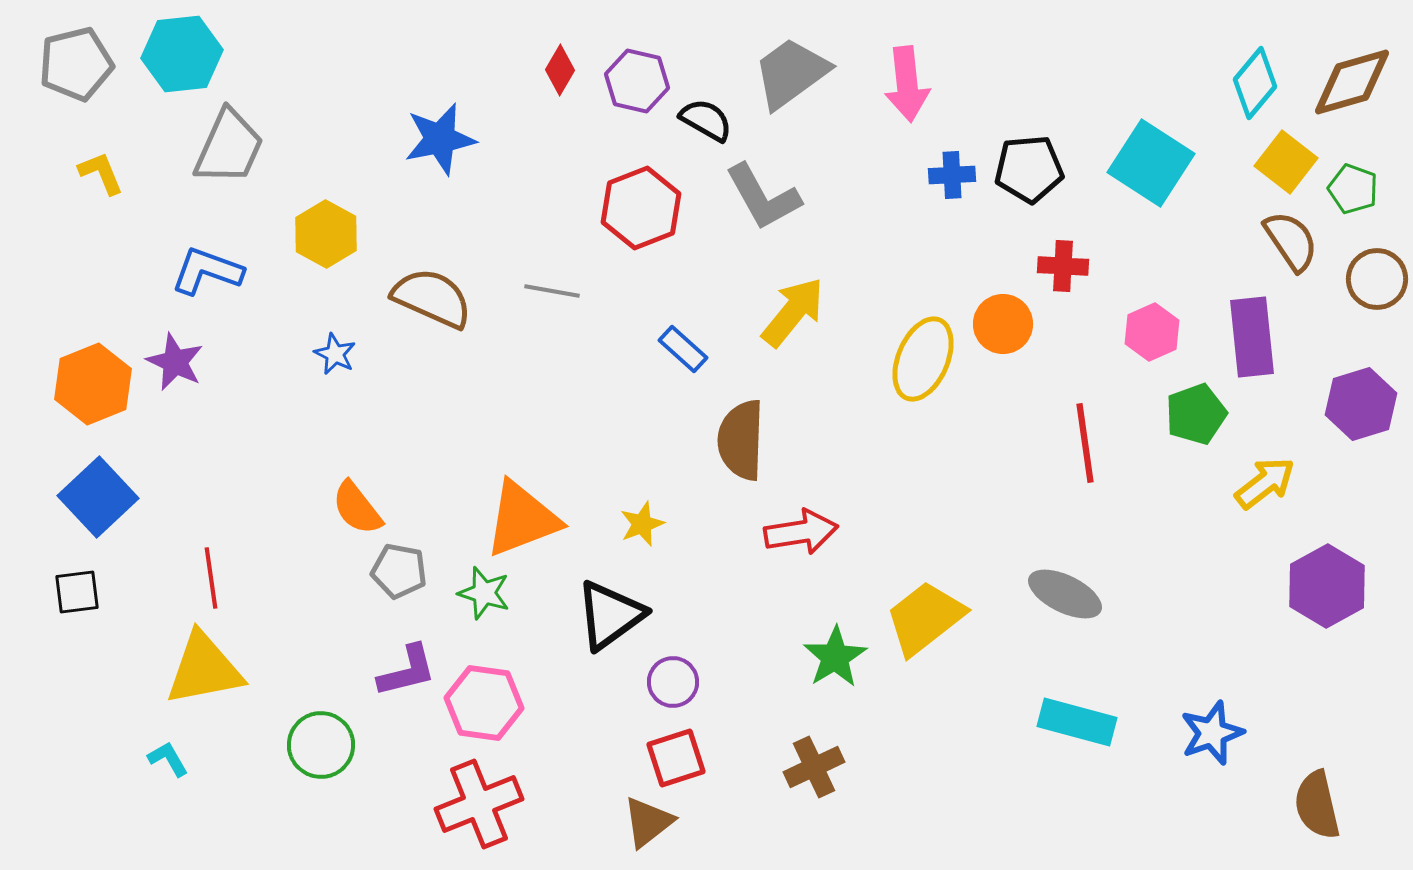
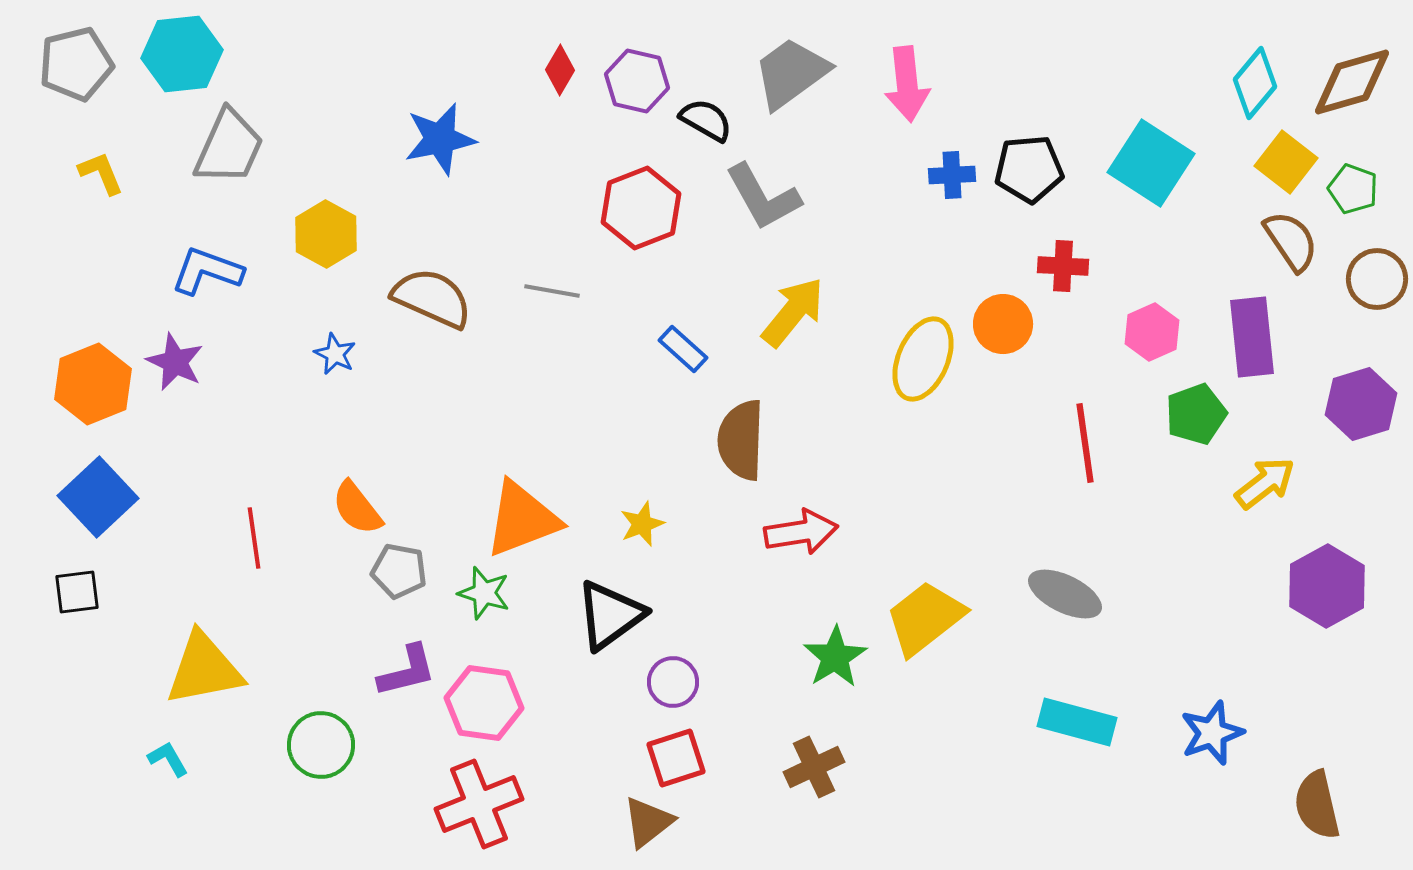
red line at (211, 578): moved 43 px right, 40 px up
